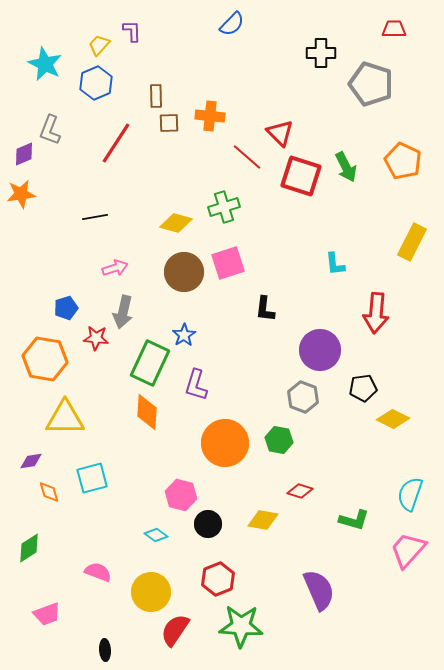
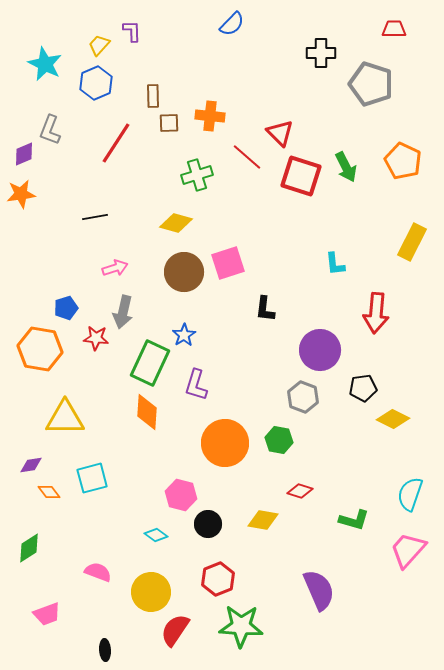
brown rectangle at (156, 96): moved 3 px left
green cross at (224, 207): moved 27 px left, 32 px up
orange hexagon at (45, 359): moved 5 px left, 10 px up
purple diamond at (31, 461): moved 4 px down
orange diamond at (49, 492): rotated 20 degrees counterclockwise
